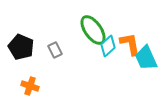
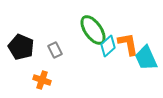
orange L-shape: moved 2 px left
orange cross: moved 12 px right, 6 px up
